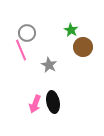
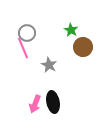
pink line: moved 2 px right, 2 px up
